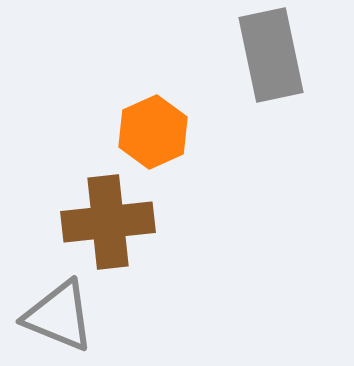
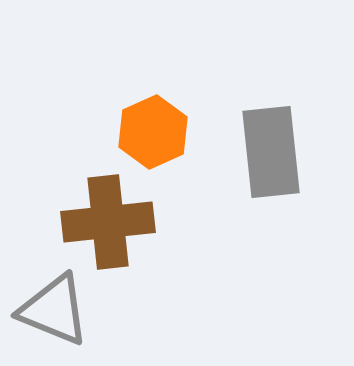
gray rectangle: moved 97 px down; rotated 6 degrees clockwise
gray triangle: moved 5 px left, 6 px up
